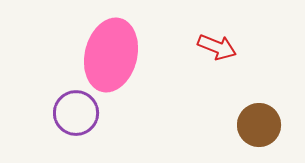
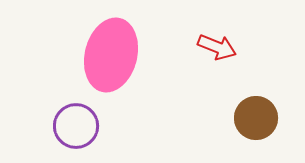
purple circle: moved 13 px down
brown circle: moved 3 px left, 7 px up
